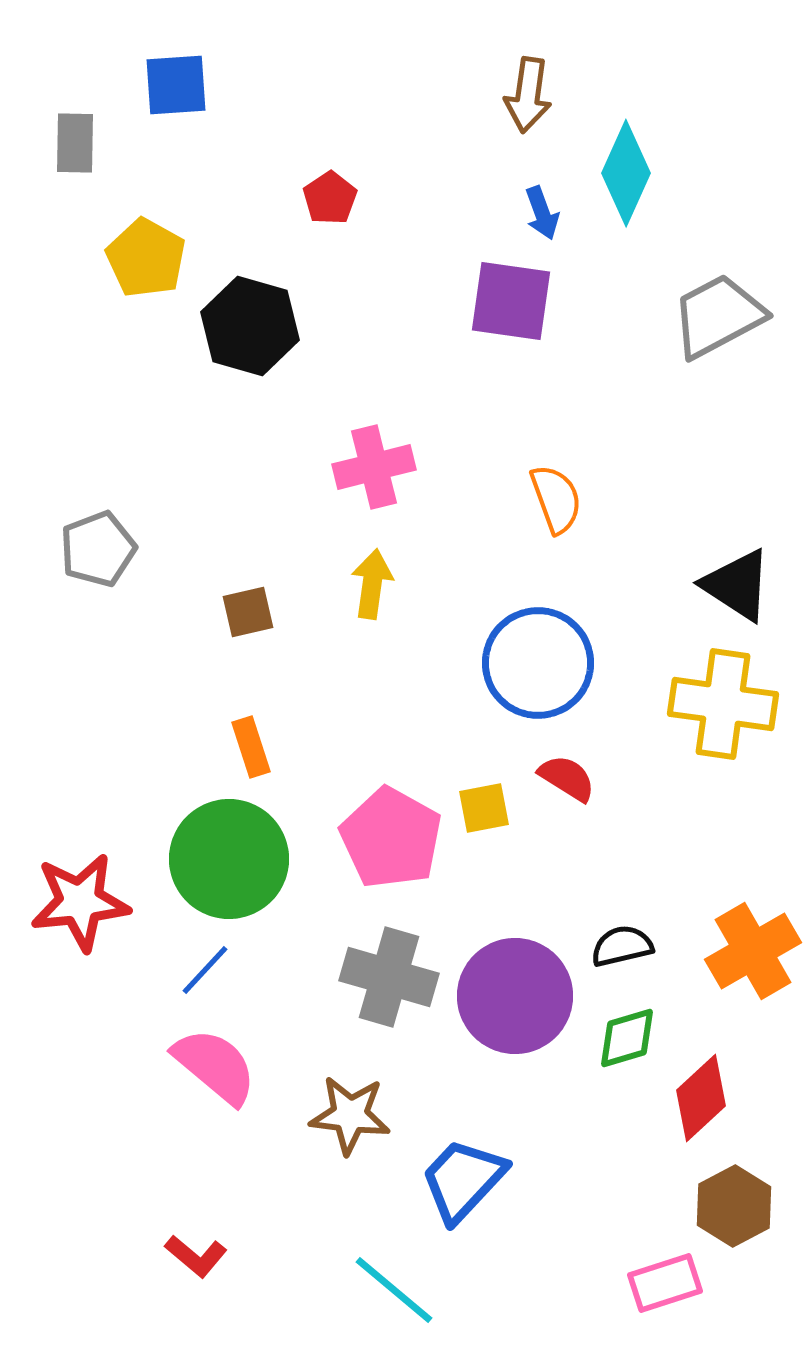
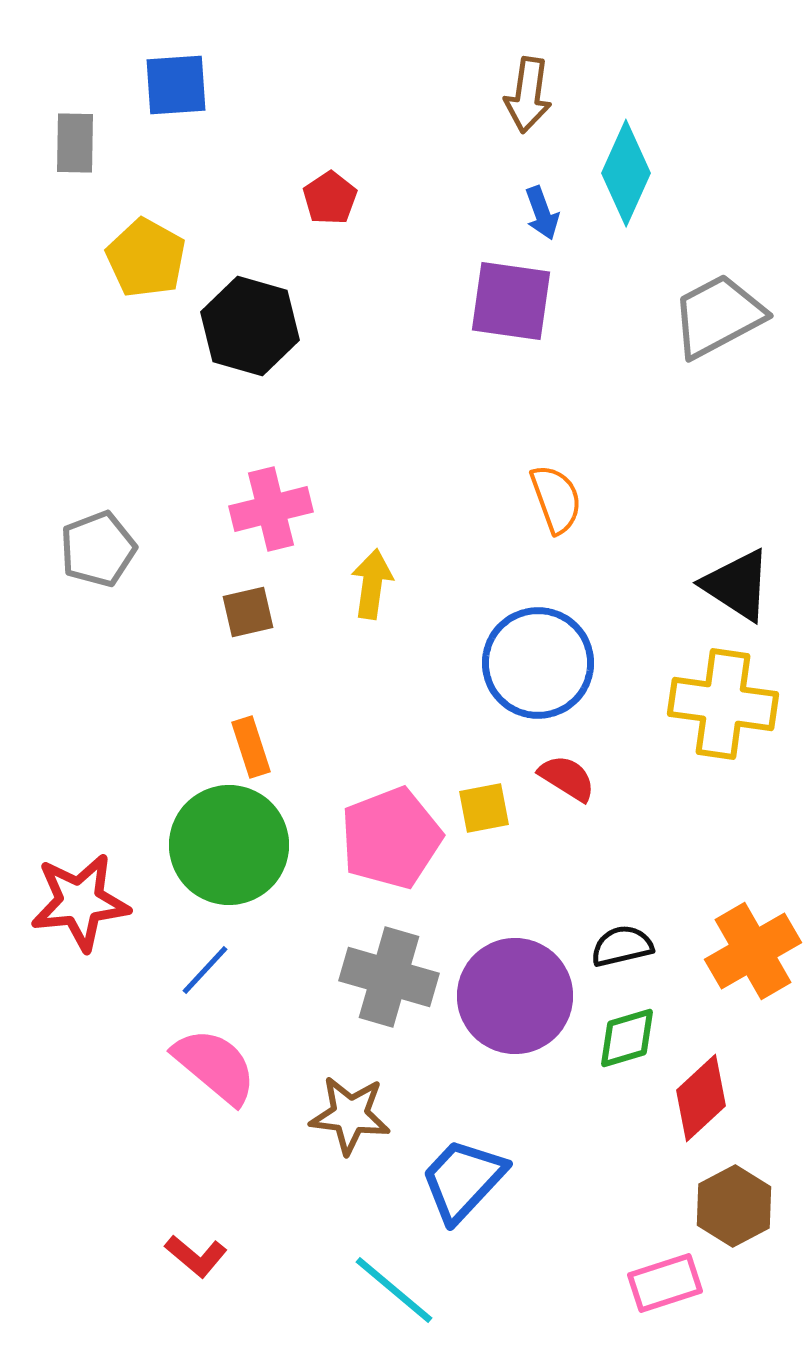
pink cross: moved 103 px left, 42 px down
pink pentagon: rotated 22 degrees clockwise
green circle: moved 14 px up
